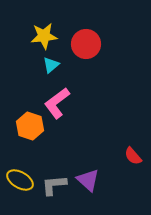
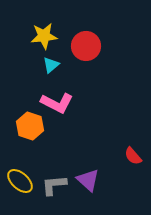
red circle: moved 2 px down
pink L-shape: rotated 116 degrees counterclockwise
yellow ellipse: moved 1 px down; rotated 12 degrees clockwise
